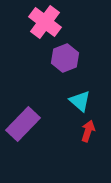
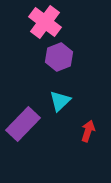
purple hexagon: moved 6 px left, 1 px up
cyan triangle: moved 20 px left; rotated 35 degrees clockwise
